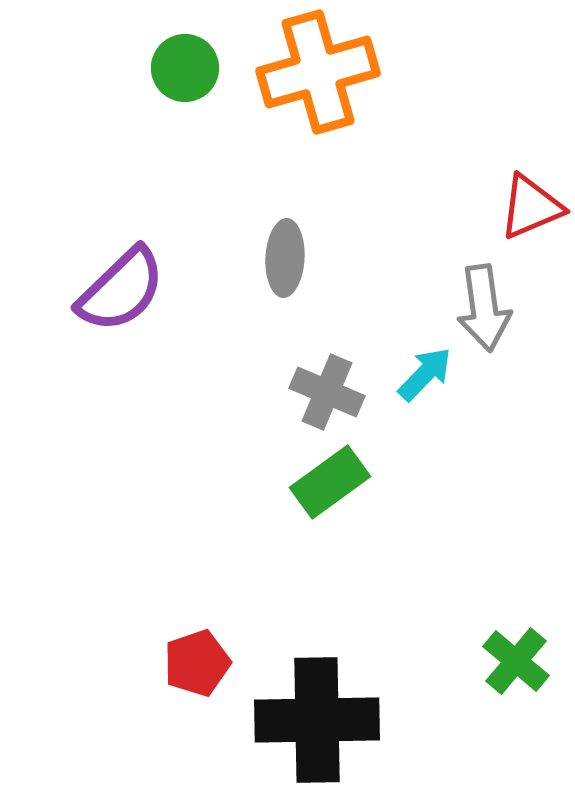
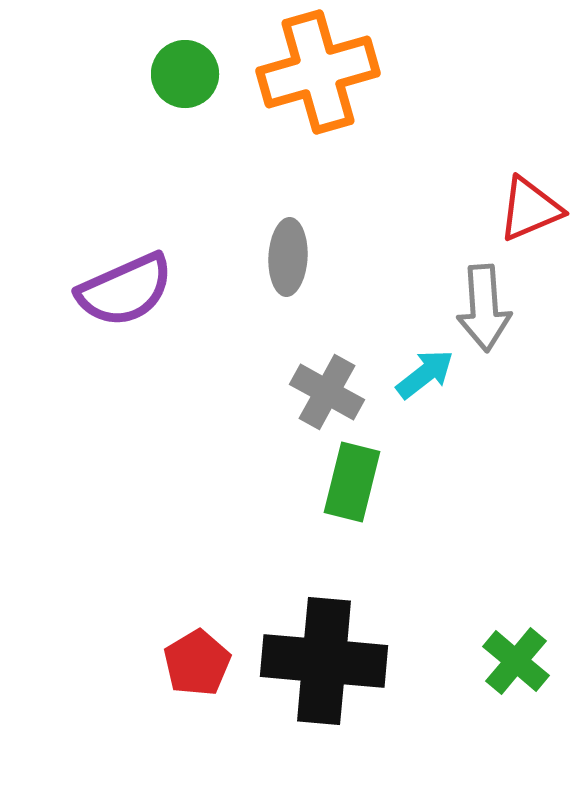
green circle: moved 6 px down
red triangle: moved 1 px left, 2 px down
gray ellipse: moved 3 px right, 1 px up
purple semicircle: moved 4 px right; rotated 20 degrees clockwise
gray arrow: rotated 4 degrees clockwise
cyan arrow: rotated 8 degrees clockwise
gray cross: rotated 6 degrees clockwise
green rectangle: moved 22 px right; rotated 40 degrees counterclockwise
red pentagon: rotated 12 degrees counterclockwise
black cross: moved 7 px right, 59 px up; rotated 6 degrees clockwise
